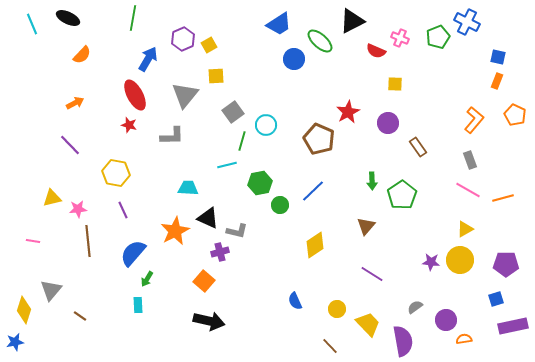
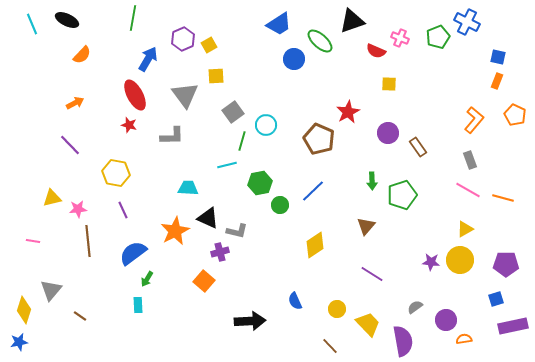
black ellipse at (68, 18): moved 1 px left, 2 px down
black triangle at (352, 21): rotated 8 degrees clockwise
yellow square at (395, 84): moved 6 px left
gray triangle at (185, 95): rotated 16 degrees counterclockwise
purple circle at (388, 123): moved 10 px down
green pentagon at (402, 195): rotated 16 degrees clockwise
orange line at (503, 198): rotated 30 degrees clockwise
blue semicircle at (133, 253): rotated 12 degrees clockwise
black arrow at (209, 321): moved 41 px right; rotated 16 degrees counterclockwise
blue star at (15, 342): moved 4 px right
